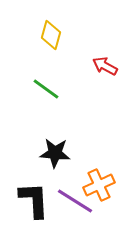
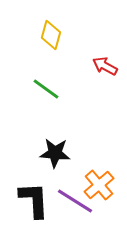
orange cross: rotated 16 degrees counterclockwise
